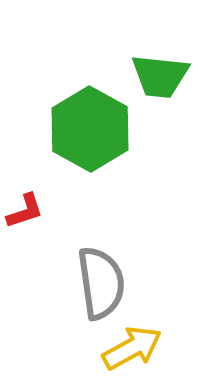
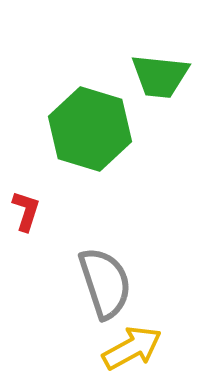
green hexagon: rotated 12 degrees counterclockwise
red L-shape: moved 1 px right; rotated 54 degrees counterclockwise
gray semicircle: moved 4 px right; rotated 10 degrees counterclockwise
